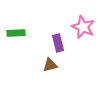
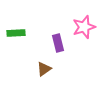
pink star: moved 1 px right; rotated 30 degrees clockwise
brown triangle: moved 6 px left, 4 px down; rotated 21 degrees counterclockwise
